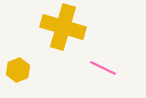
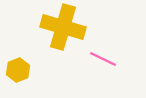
pink line: moved 9 px up
